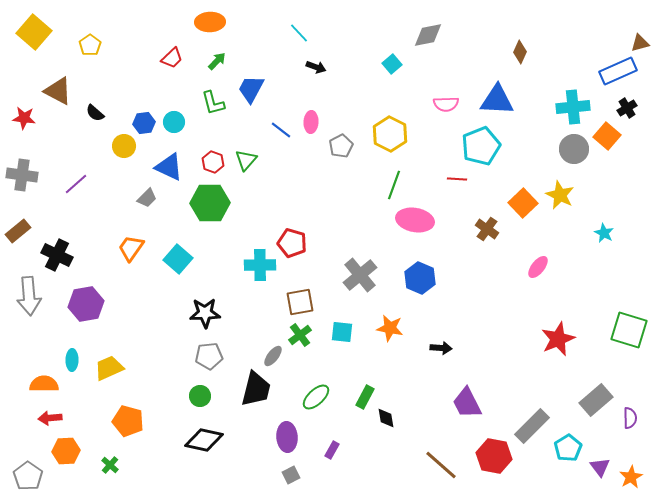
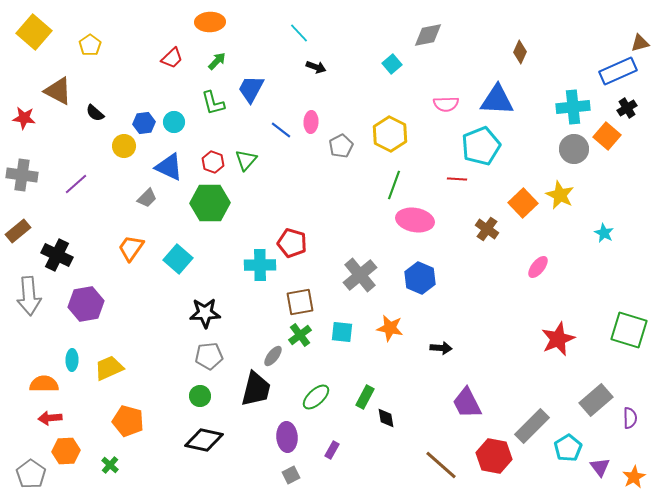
gray pentagon at (28, 476): moved 3 px right, 2 px up
orange star at (631, 477): moved 3 px right
